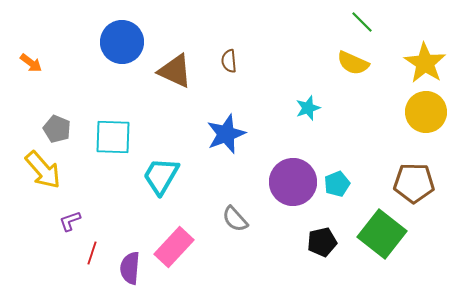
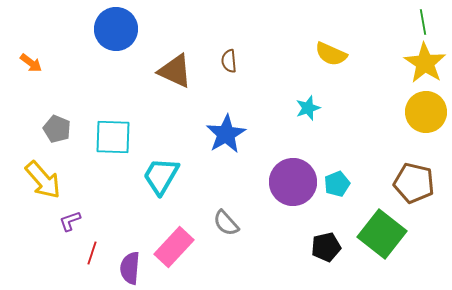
green line: moved 61 px right; rotated 35 degrees clockwise
blue circle: moved 6 px left, 13 px up
yellow semicircle: moved 22 px left, 9 px up
blue star: rotated 9 degrees counterclockwise
yellow arrow: moved 10 px down
brown pentagon: rotated 12 degrees clockwise
gray semicircle: moved 9 px left, 4 px down
black pentagon: moved 4 px right, 5 px down
